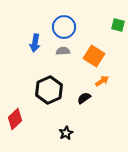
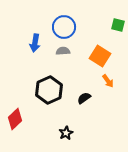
orange square: moved 6 px right
orange arrow: moved 6 px right; rotated 88 degrees clockwise
